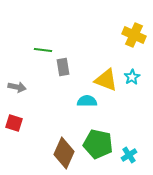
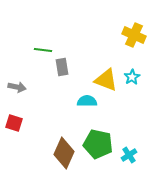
gray rectangle: moved 1 px left
